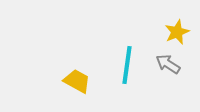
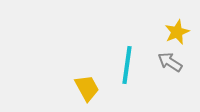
gray arrow: moved 2 px right, 2 px up
yellow trapezoid: moved 10 px right, 7 px down; rotated 32 degrees clockwise
